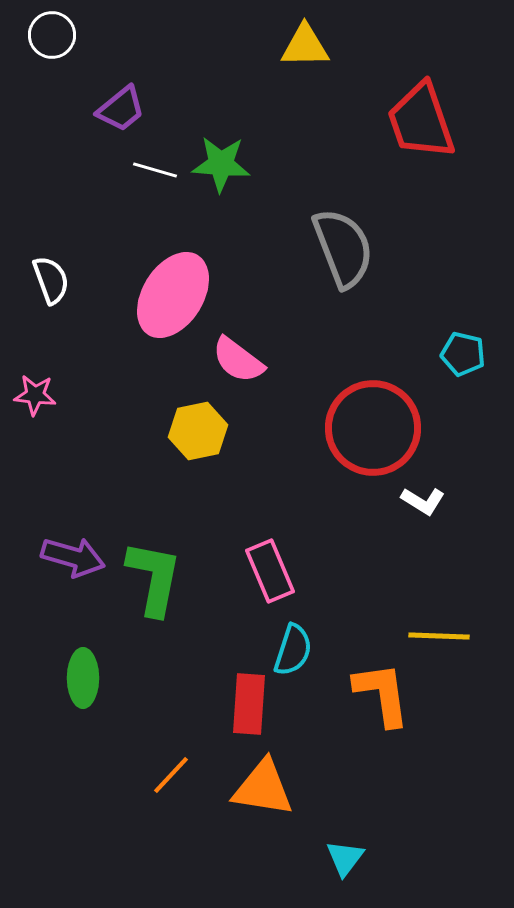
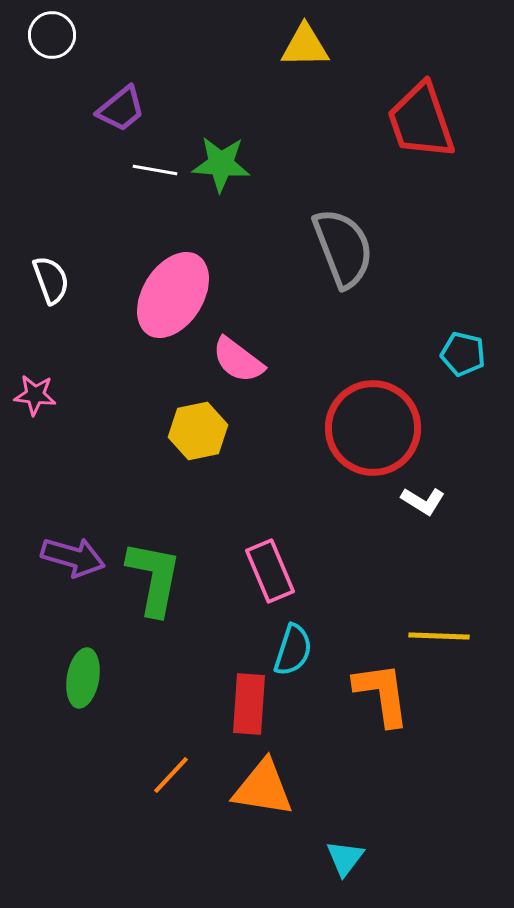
white line: rotated 6 degrees counterclockwise
green ellipse: rotated 10 degrees clockwise
